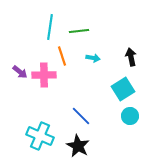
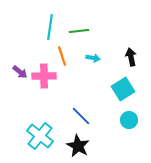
pink cross: moved 1 px down
cyan circle: moved 1 px left, 4 px down
cyan cross: rotated 16 degrees clockwise
